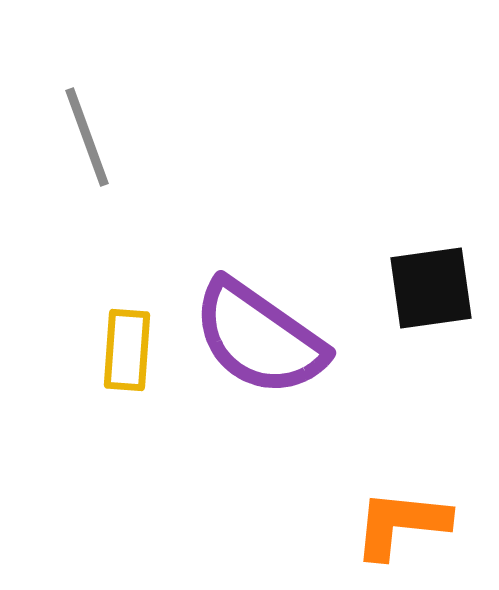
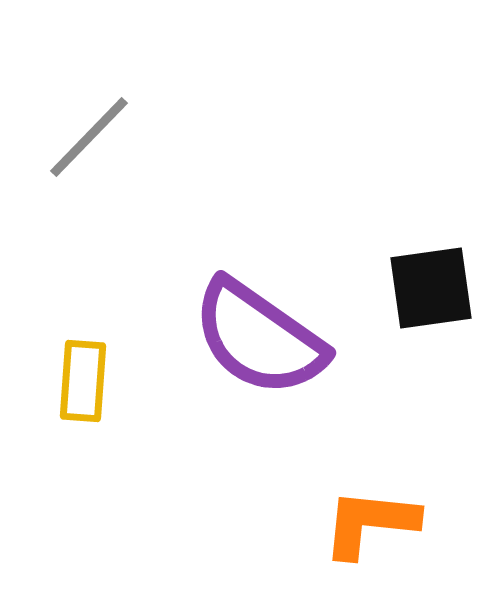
gray line: moved 2 px right; rotated 64 degrees clockwise
yellow rectangle: moved 44 px left, 31 px down
orange L-shape: moved 31 px left, 1 px up
